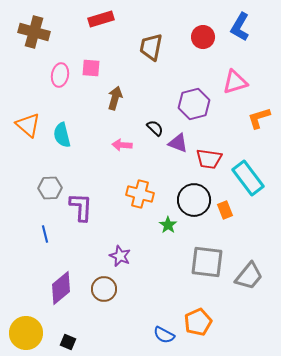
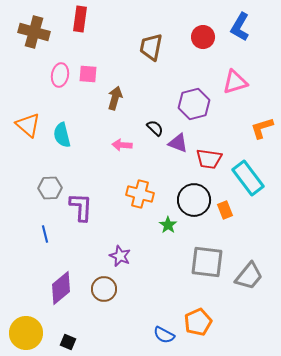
red rectangle: moved 21 px left; rotated 65 degrees counterclockwise
pink square: moved 3 px left, 6 px down
orange L-shape: moved 3 px right, 10 px down
